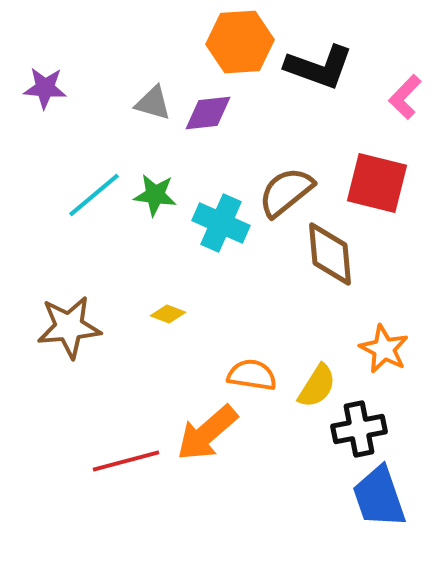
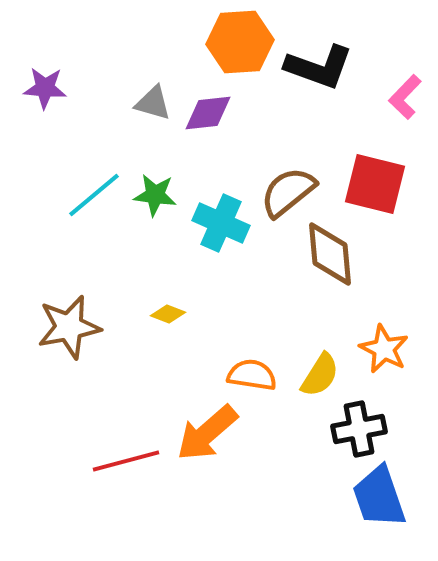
red square: moved 2 px left, 1 px down
brown semicircle: moved 2 px right
brown star: rotated 6 degrees counterclockwise
yellow semicircle: moved 3 px right, 11 px up
